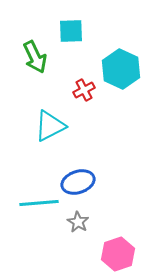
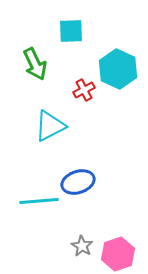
green arrow: moved 7 px down
cyan hexagon: moved 3 px left
cyan line: moved 2 px up
gray star: moved 4 px right, 24 px down
